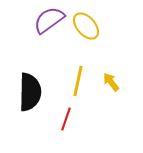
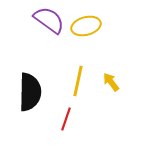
purple semicircle: rotated 72 degrees clockwise
yellow ellipse: rotated 64 degrees counterclockwise
